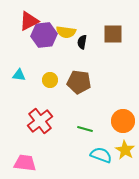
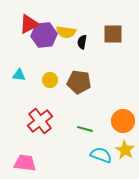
red triangle: moved 3 px down
